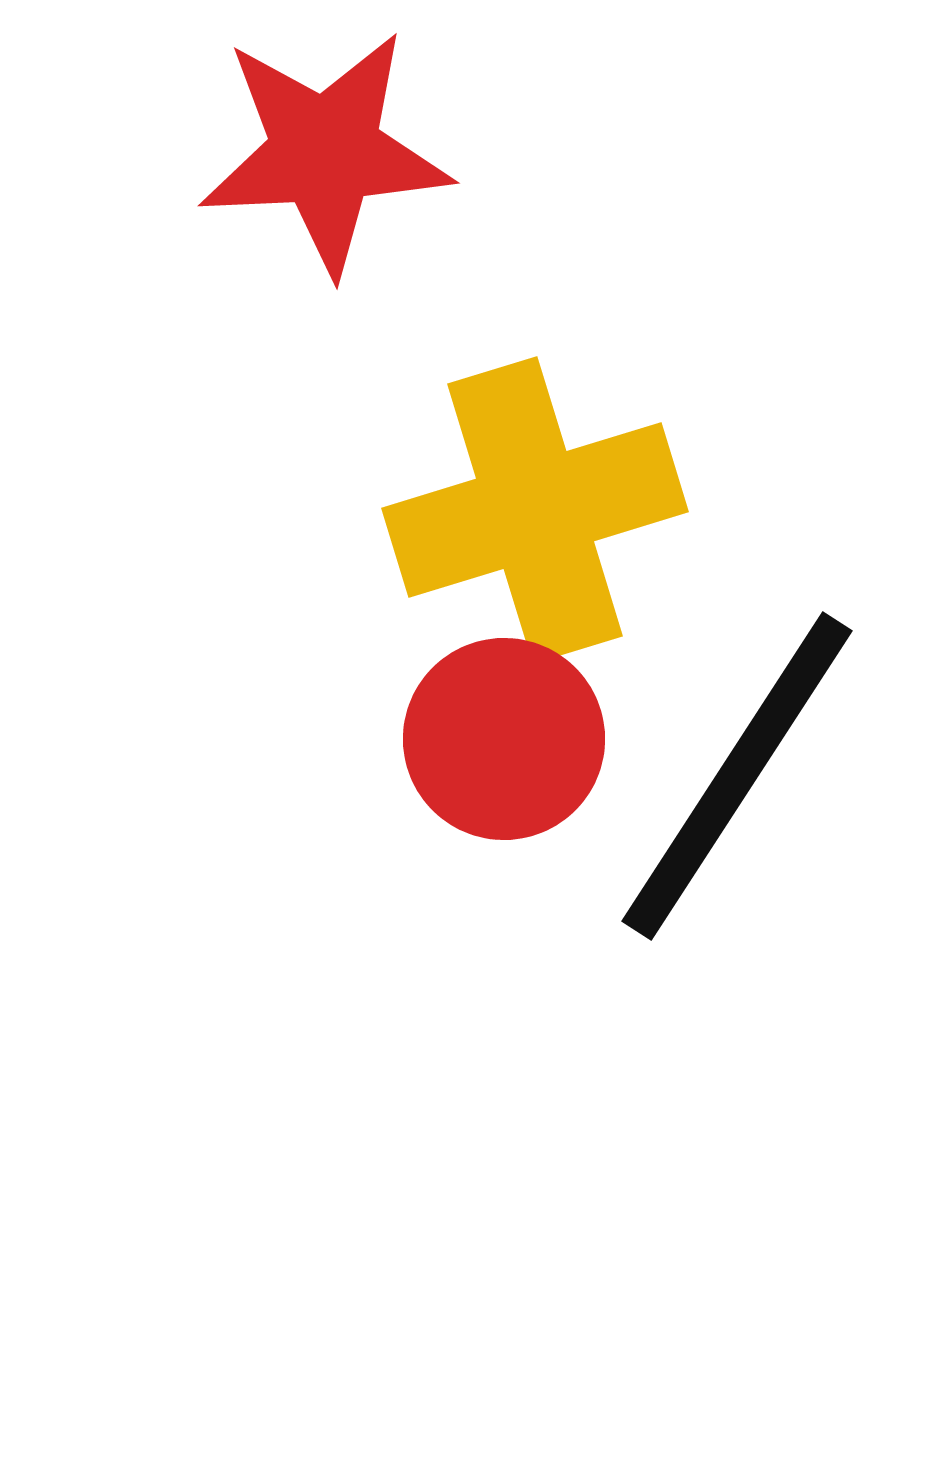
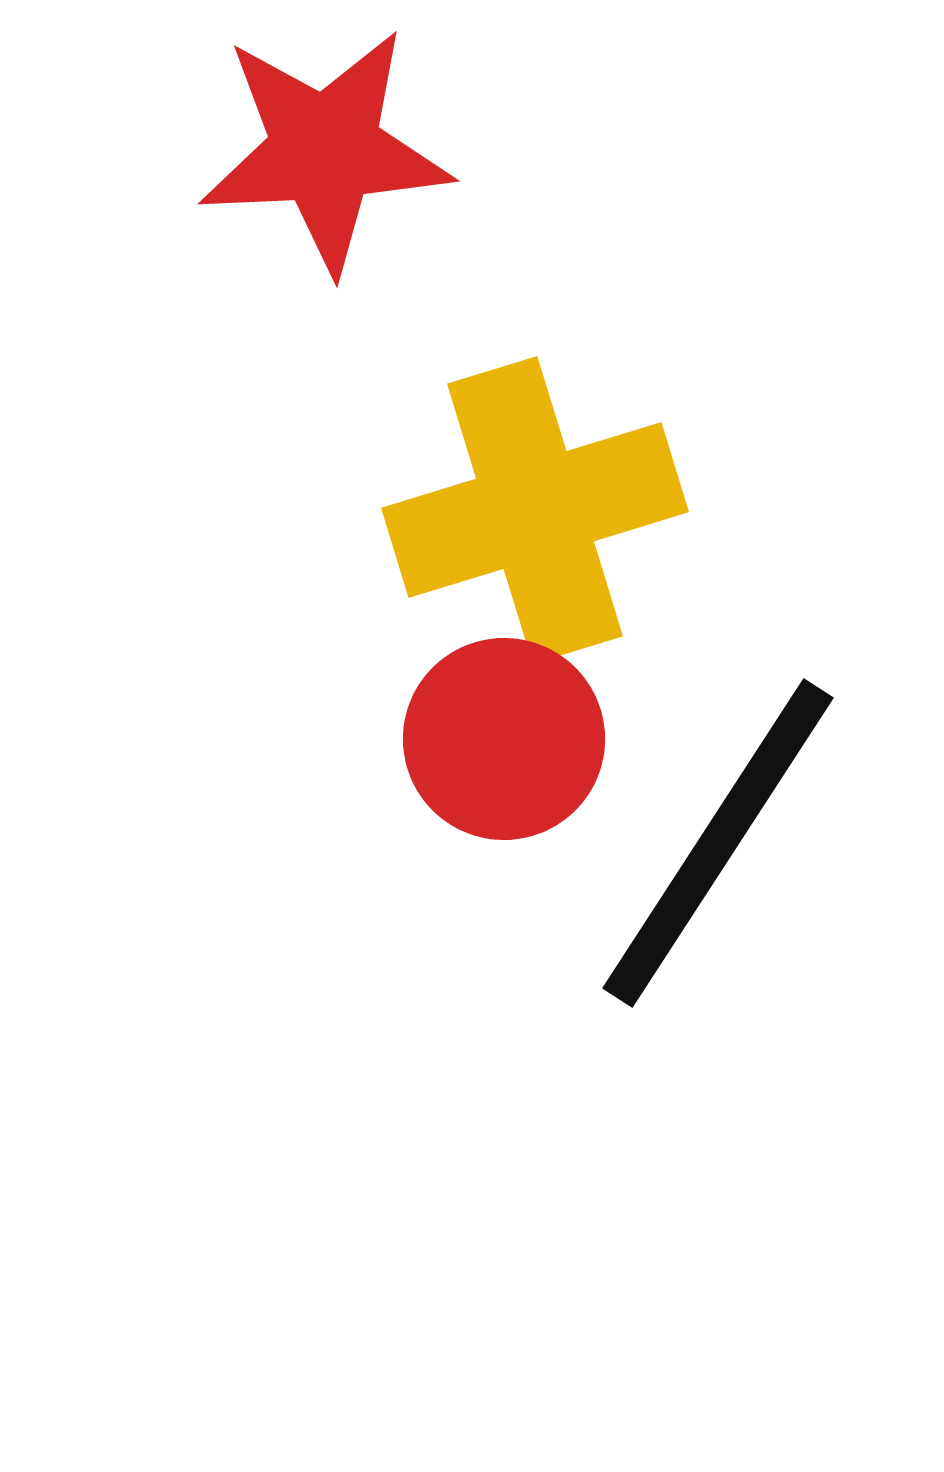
red star: moved 2 px up
black line: moved 19 px left, 67 px down
